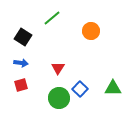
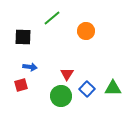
orange circle: moved 5 px left
black square: rotated 30 degrees counterclockwise
blue arrow: moved 9 px right, 4 px down
red triangle: moved 9 px right, 6 px down
blue square: moved 7 px right
green circle: moved 2 px right, 2 px up
